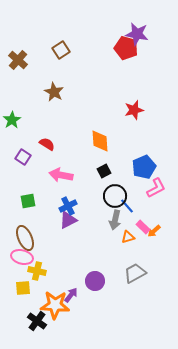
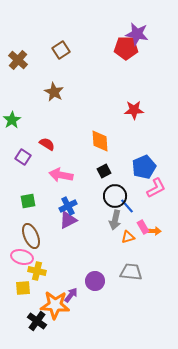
red pentagon: rotated 15 degrees counterclockwise
red star: rotated 12 degrees clockwise
pink rectangle: rotated 16 degrees clockwise
orange arrow: rotated 136 degrees counterclockwise
brown ellipse: moved 6 px right, 2 px up
gray trapezoid: moved 4 px left, 1 px up; rotated 35 degrees clockwise
